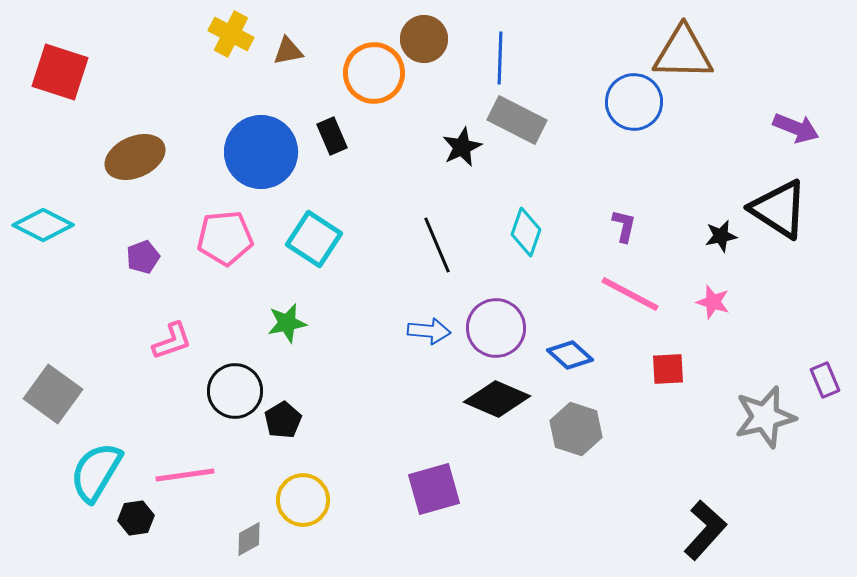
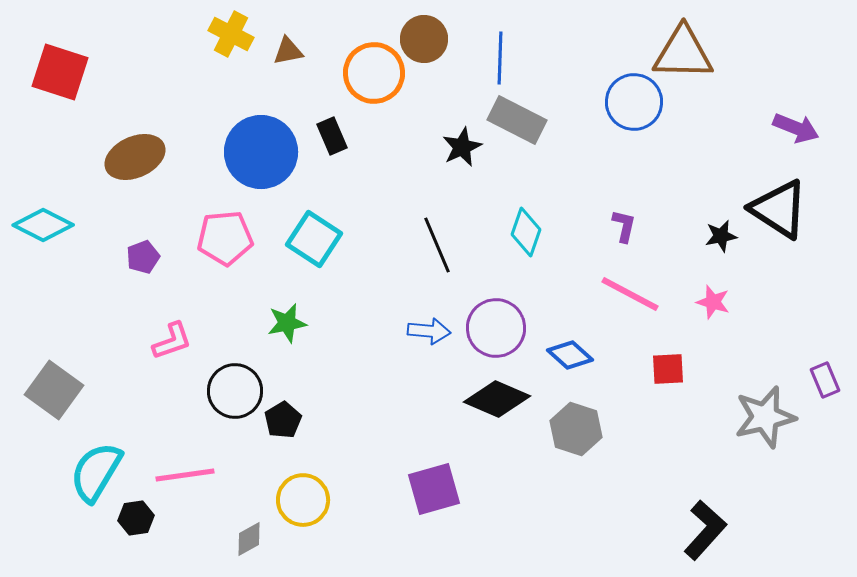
gray square at (53, 394): moved 1 px right, 4 px up
